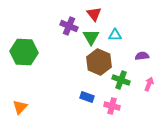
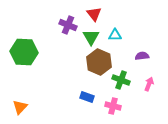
purple cross: moved 1 px left, 1 px up
pink cross: moved 1 px right
